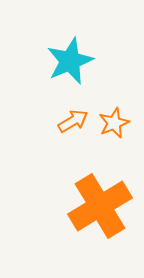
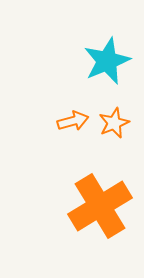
cyan star: moved 37 px right
orange arrow: rotated 16 degrees clockwise
